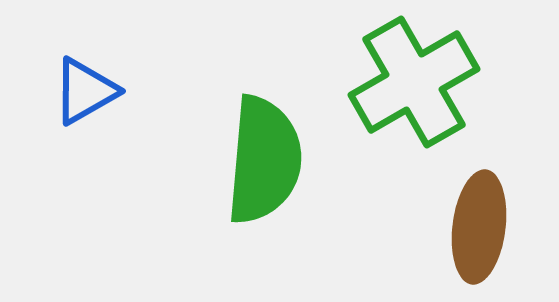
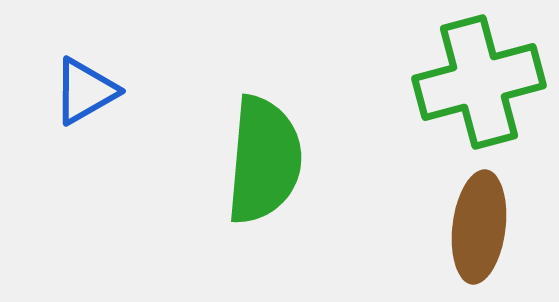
green cross: moved 65 px right; rotated 15 degrees clockwise
